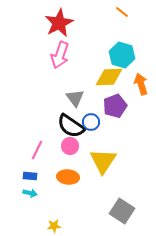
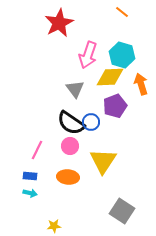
pink arrow: moved 28 px right
yellow diamond: moved 1 px right
gray triangle: moved 9 px up
black semicircle: moved 3 px up
